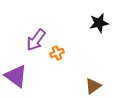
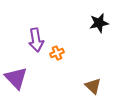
purple arrow: rotated 45 degrees counterclockwise
purple triangle: moved 2 px down; rotated 10 degrees clockwise
brown triangle: rotated 42 degrees counterclockwise
